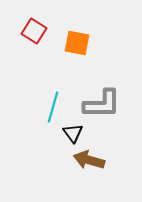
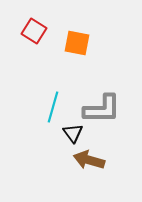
gray L-shape: moved 5 px down
